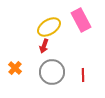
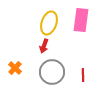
pink rectangle: rotated 35 degrees clockwise
yellow ellipse: moved 4 px up; rotated 40 degrees counterclockwise
